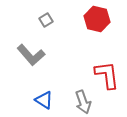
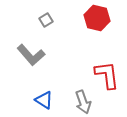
red hexagon: moved 1 px up
